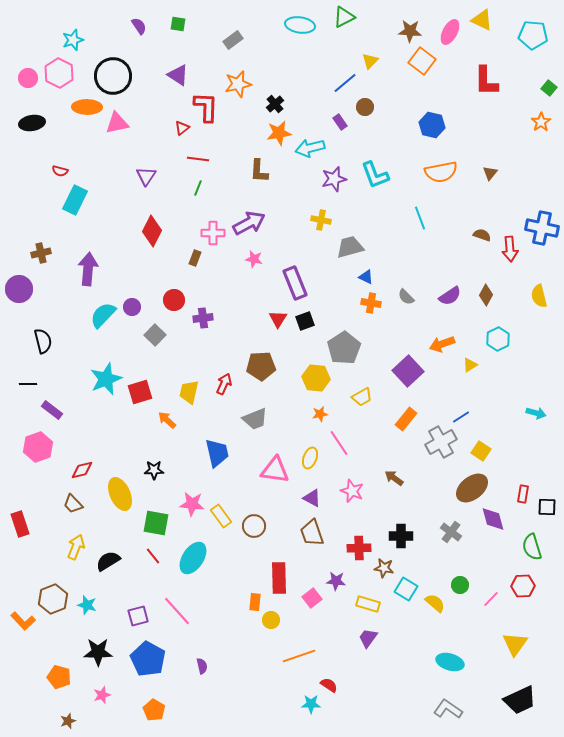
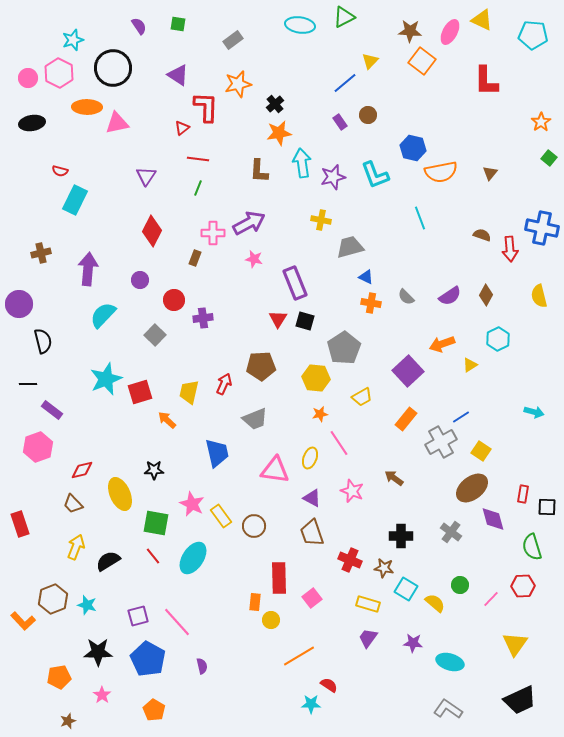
black circle at (113, 76): moved 8 px up
green square at (549, 88): moved 70 px down
brown circle at (365, 107): moved 3 px right, 8 px down
blue hexagon at (432, 125): moved 19 px left, 23 px down
cyan arrow at (310, 148): moved 8 px left, 15 px down; rotated 96 degrees clockwise
purple star at (334, 179): moved 1 px left, 2 px up
purple circle at (19, 289): moved 15 px down
purple circle at (132, 307): moved 8 px right, 27 px up
black square at (305, 321): rotated 36 degrees clockwise
cyan arrow at (536, 413): moved 2 px left, 1 px up
pink star at (192, 504): rotated 20 degrees clockwise
red cross at (359, 548): moved 9 px left, 12 px down; rotated 25 degrees clockwise
purple star at (336, 581): moved 77 px right, 62 px down
pink line at (177, 611): moved 11 px down
orange line at (299, 656): rotated 12 degrees counterclockwise
orange pentagon at (59, 677): rotated 25 degrees counterclockwise
pink star at (102, 695): rotated 18 degrees counterclockwise
